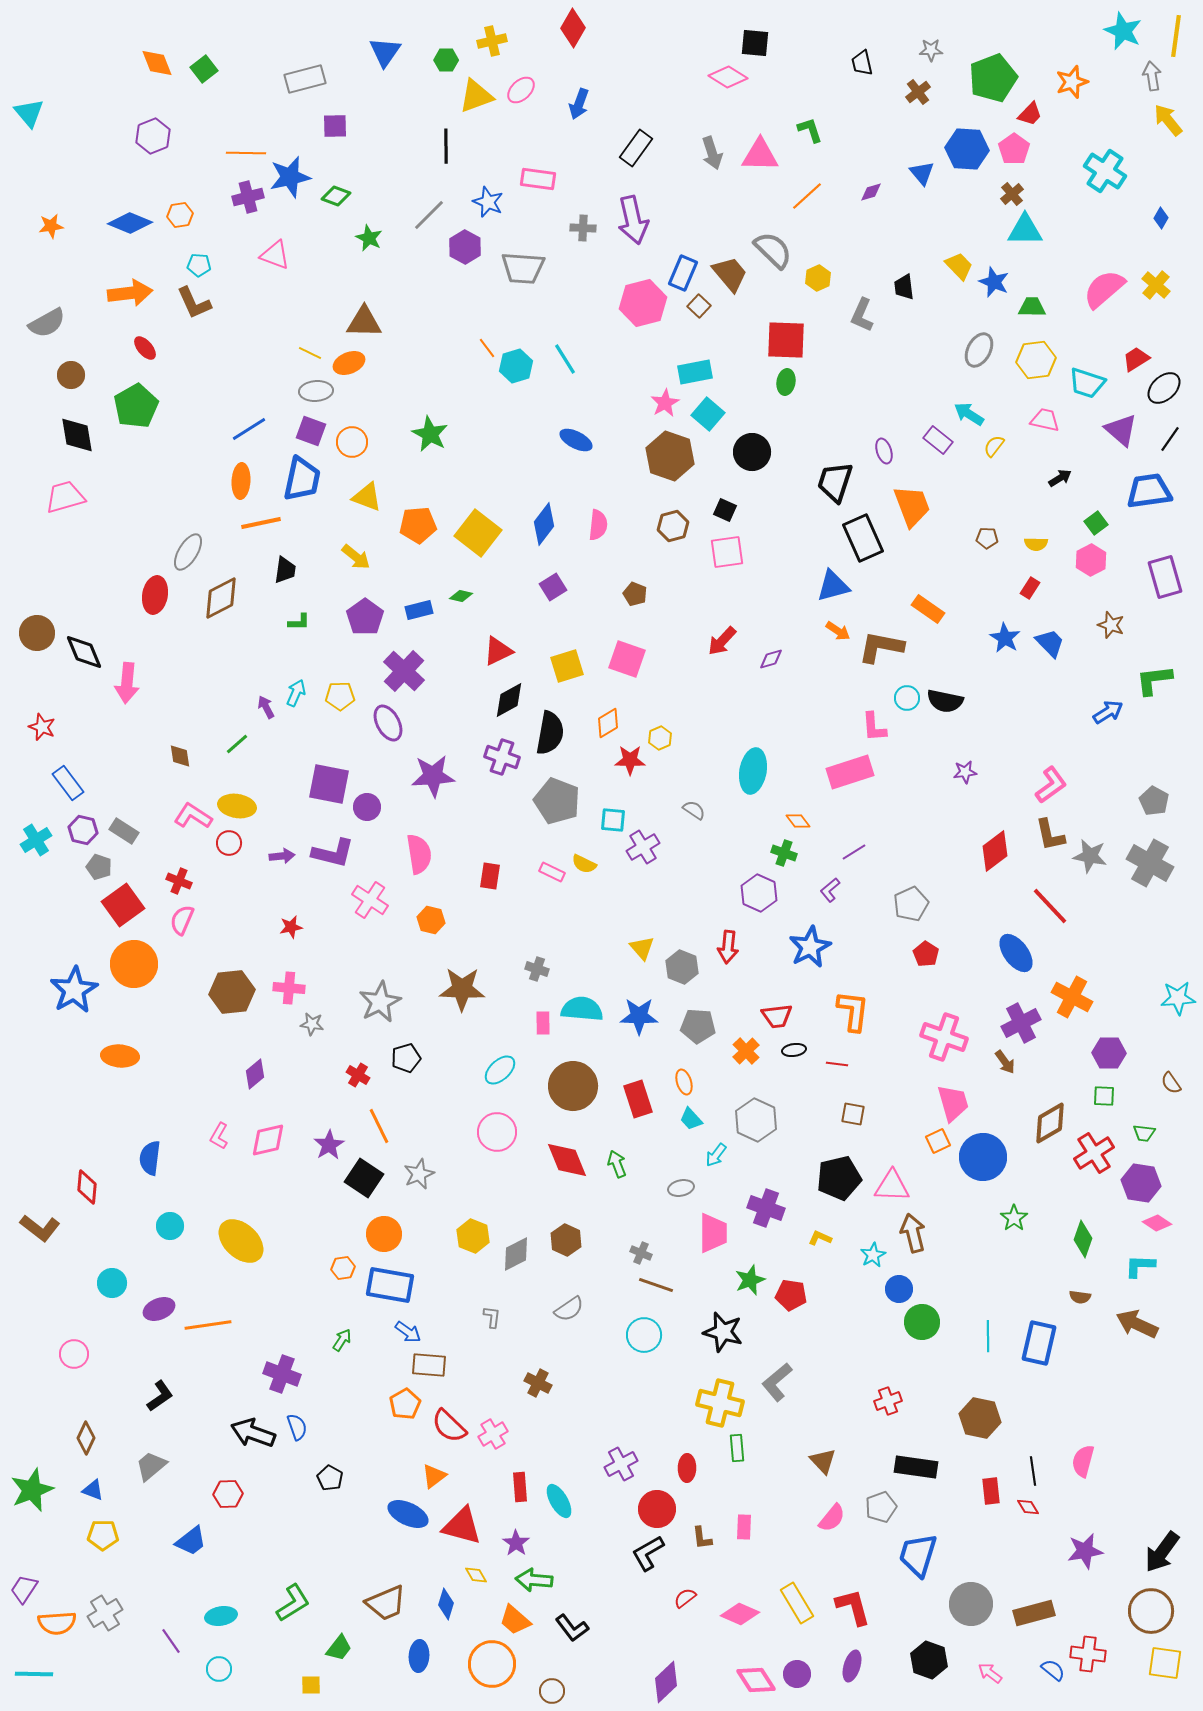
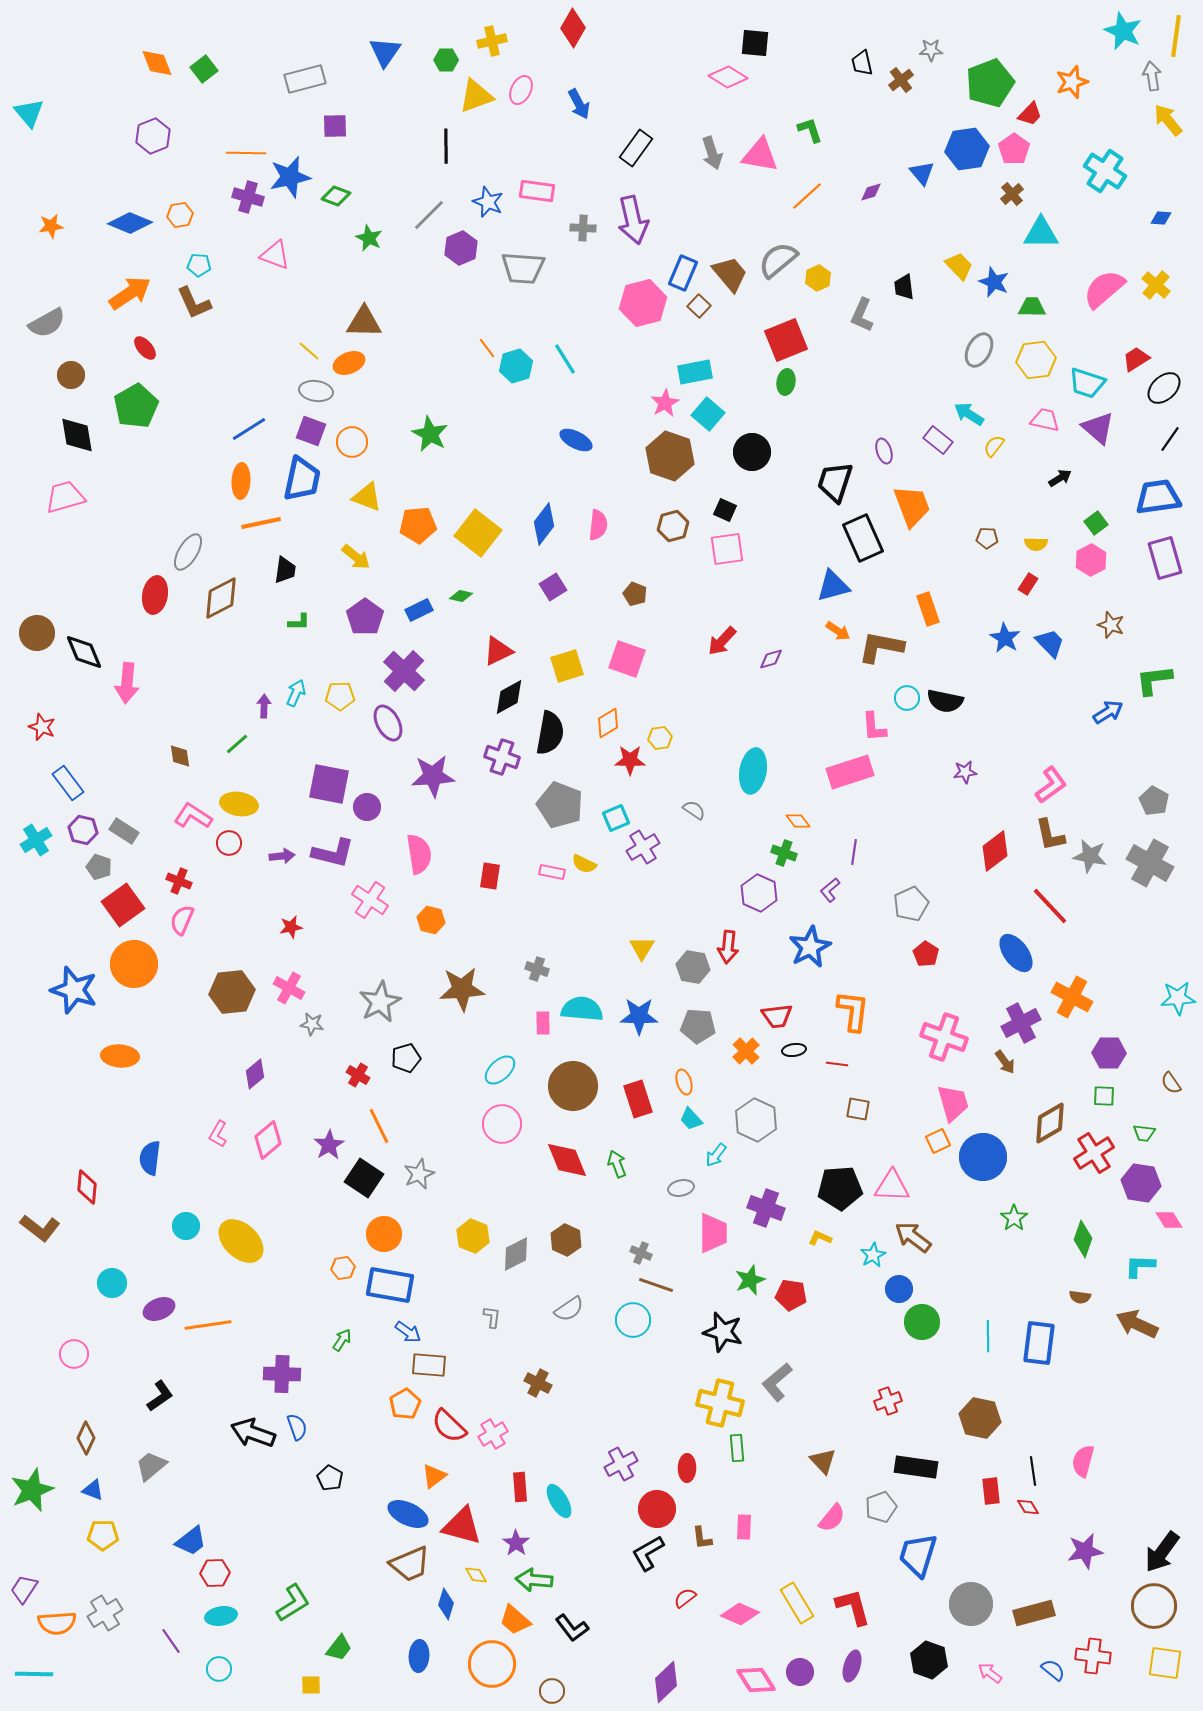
green pentagon at (993, 78): moved 3 px left, 5 px down
pink ellipse at (521, 90): rotated 20 degrees counterclockwise
brown cross at (918, 92): moved 17 px left, 12 px up
blue arrow at (579, 104): rotated 48 degrees counterclockwise
blue hexagon at (967, 149): rotated 12 degrees counterclockwise
pink triangle at (760, 155): rotated 9 degrees clockwise
pink rectangle at (538, 179): moved 1 px left, 12 px down
purple cross at (248, 197): rotated 32 degrees clockwise
blue diamond at (1161, 218): rotated 65 degrees clockwise
cyan triangle at (1025, 230): moved 16 px right, 3 px down
purple hexagon at (465, 247): moved 4 px left, 1 px down; rotated 8 degrees clockwise
gray semicircle at (773, 250): moved 5 px right, 10 px down; rotated 84 degrees counterclockwise
orange arrow at (130, 293): rotated 27 degrees counterclockwise
red square at (786, 340): rotated 24 degrees counterclockwise
yellow line at (310, 353): moved 1 px left, 2 px up; rotated 15 degrees clockwise
gray ellipse at (316, 391): rotated 12 degrees clockwise
purple triangle at (1121, 430): moved 23 px left, 2 px up
blue trapezoid at (1149, 491): moved 9 px right, 6 px down
pink square at (727, 552): moved 3 px up
purple rectangle at (1165, 577): moved 19 px up
red rectangle at (1030, 588): moved 2 px left, 4 px up
orange rectangle at (928, 609): rotated 36 degrees clockwise
blue rectangle at (419, 610): rotated 12 degrees counterclockwise
black diamond at (509, 700): moved 3 px up
purple arrow at (266, 707): moved 2 px left, 1 px up; rotated 30 degrees clockwise
yellow hexagon at (660, 738): rotated 15 degrees clockwise
gray pentagon at (557, 801): moved 3 px right, 4 px down
yellow ellipse at (237, 806): moved 2 px right, 2 px up
cyan square at (613, 820): moved 3 px right, 2 px up; rotated 28 degrees counterclockwise
purple line at (854, 852): rotated 50 degrees counterclockwise
pink rectangle at (552, 872): rotated 15 degrees counterclockwise
yellow triangle at (642, 948): rotated 12 degrees clockwise
gray hexagon at (682, 967): moved 11 px right; rotated 12 degrees counterclockwise
pink cross at (289, 988): rotated 24 degrees clockwise
brown star at (462, 989): rotated 6 degrees counterclockwise
blue star at (74, 990): rotated 24 degrees counterclockwise
brown square at (853, 1114): moved 5 px right, 5 px up
pink circle at (497, 1132): moved 5 px right, 8 px up
pink L-shape at (219, 1136): moved 1 px left, 2 px up
pink diamond at (268, 1140): rotated 27 degrees counterclockwise
black pentagon at (839, 1178): moved 1 px right, 10 px down; rotated 9 degrees clockwise
pink diamond at (1157, 1223): moved 12 px right, 3 px up; rotated 24 degrees clockwise
cyan circle at (170, 1226): moved 16 px right
brown arrow at (913, 1233): moved 4 px down; rotated 39 degrees counterclockwise
cyan circle at (644, 1335): moved 11 px left, 15 px up
blue rectangle at (1039, 1343): rotated 6 degrees counterclockwise
purple cross at (282, 1374): rotated 18 degrees counterclockwise
red hexagon at (228, 1494): moved 13 px left, 79 px down
brown trapezoid at (386, 1603): moved 24 px right, 39 px up
brown circle at (1151, 1611): moved 3 px right, 5 px up
red cross at (1088, 1654): moved 5 px right, 2 px down
purple circle at (797, 1674): moved 3 px right, 2 px up
